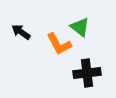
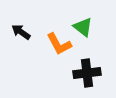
green triangle: moved 3 px right
